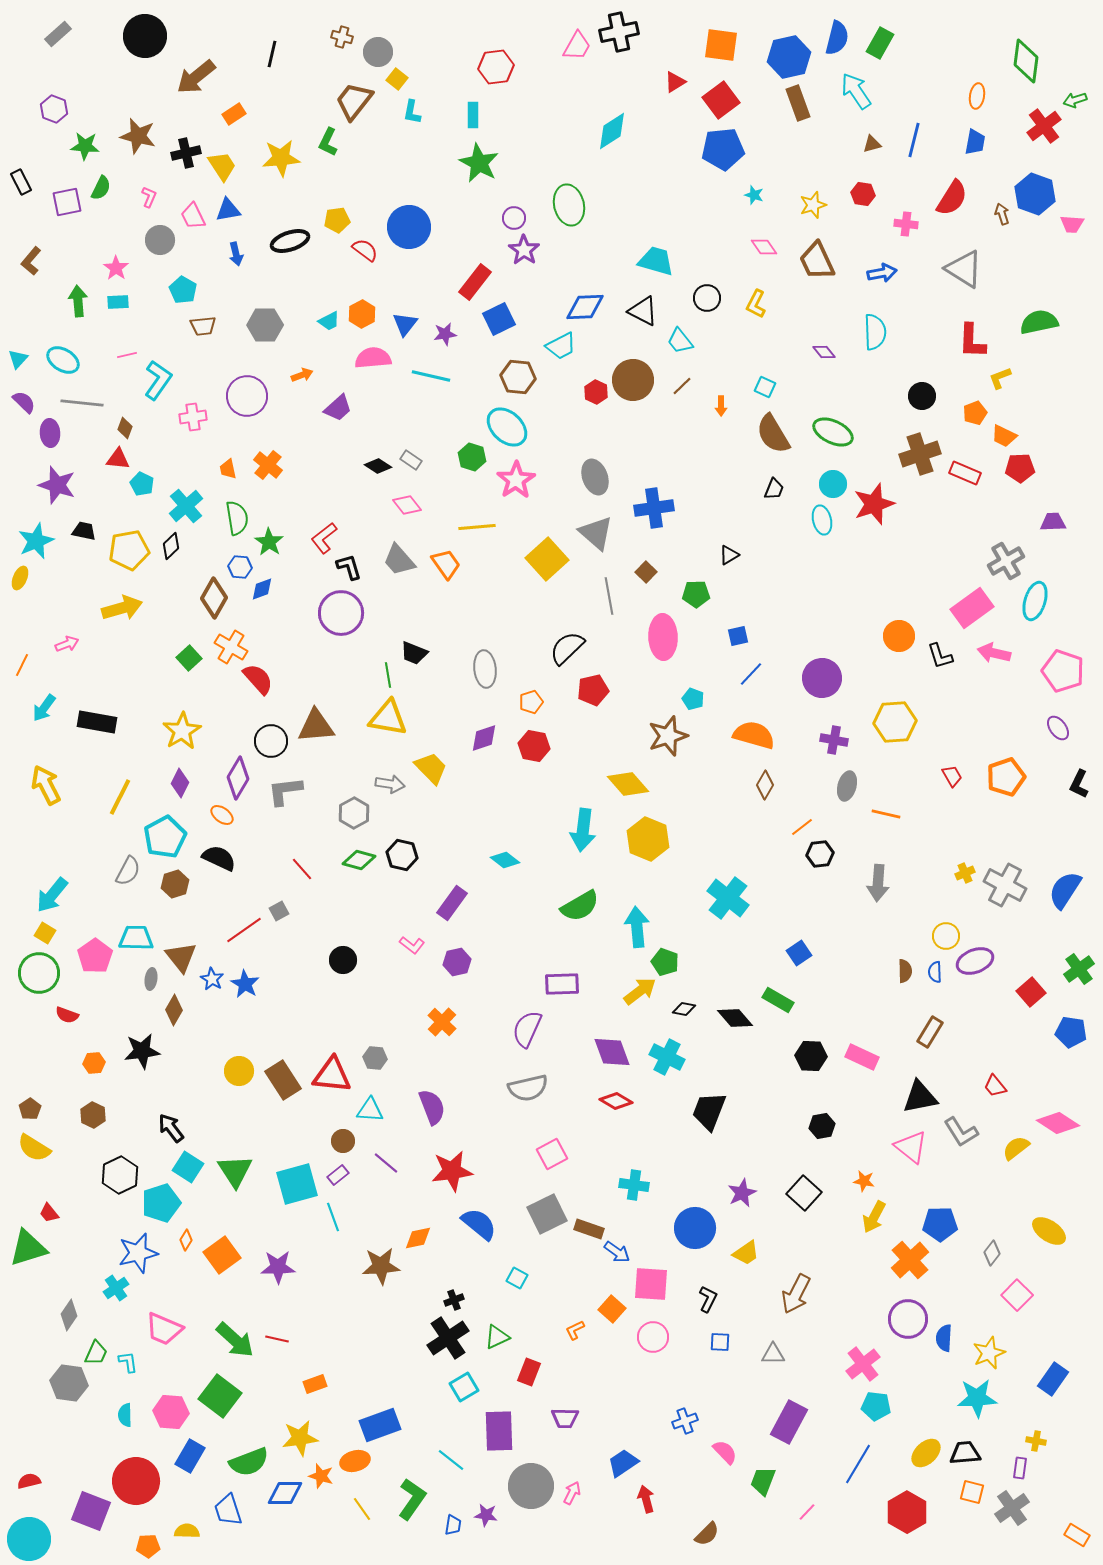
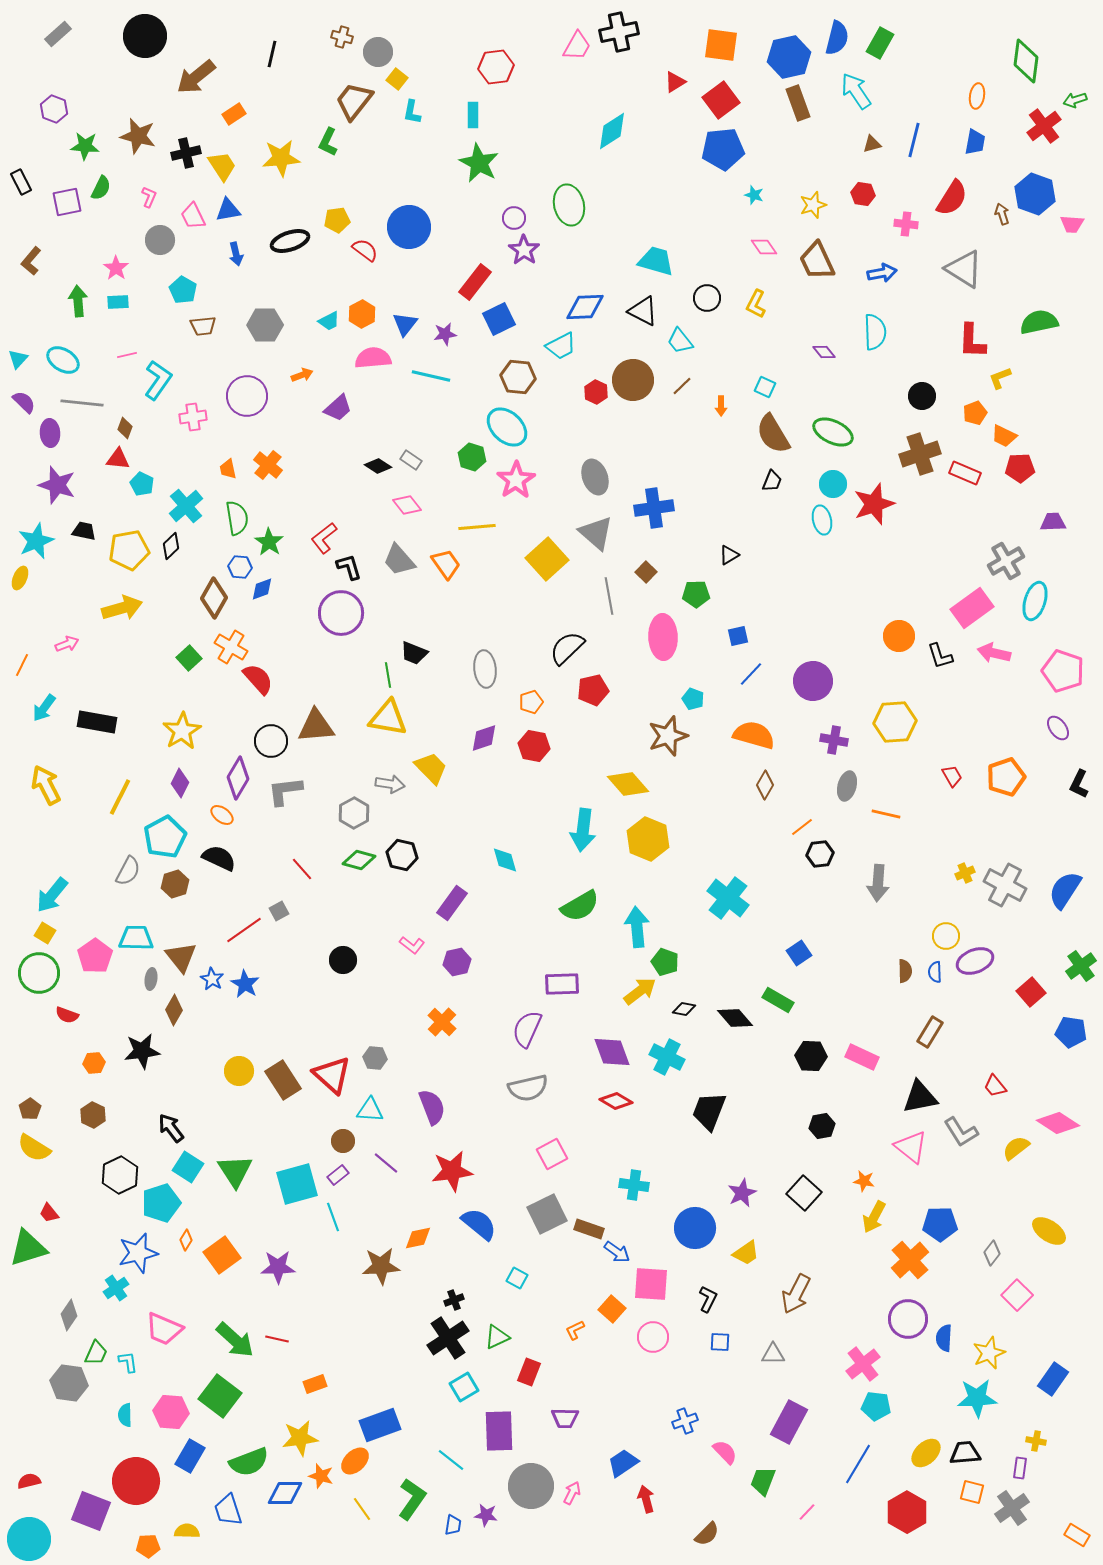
black trapezoid at (774, 489): moved 2 px left, 8 px up
purple circle at (822, 678): moved 9 px left, 3 px down
cyan diamond at (505, 860): rotated 36 degrees clockwise
green cross at (1079, 969): moved 2 px right, 3 px up
red triangle at (332, 1075): rotated 36 degrees clockwise
orange ellipse at (355, 1461): rotated 28 degrees counterclockwise
